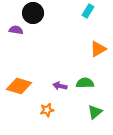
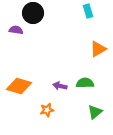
cyan rectangle: rotated 48 degrees counterclockwise
